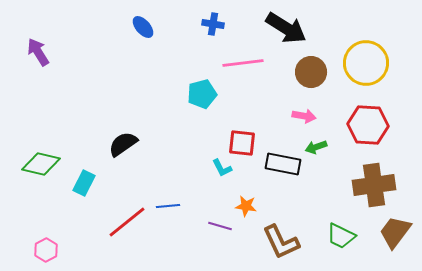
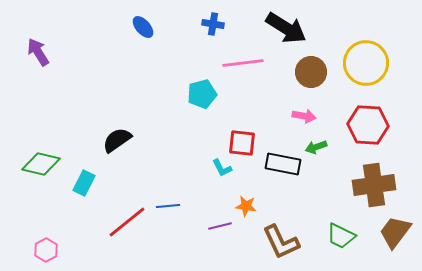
black semicircle: moved 6 px left, 4 px up
purple line: rotated 30 degrees counterclockwise
